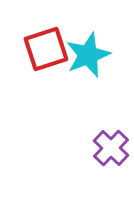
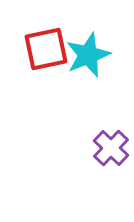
red square: rotated 6 degrees clockwise
